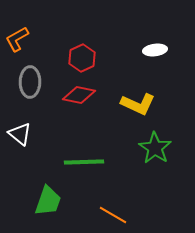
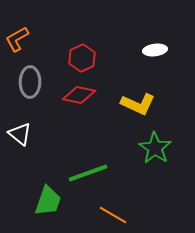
green line: moved 4 px right, 11 px down; rotated 18 degrees counterclockwise
